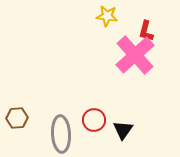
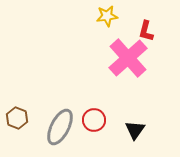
yellow star: rotated 15 degrees counterclockwise
pink cross: moved 7 px left, 3 px down
brown hexagon: rotated 25 degrees clockwise
black triangle: moved 12 px right
gray ellipse: moved 1 px left, 7 px up; rotated 30 degrees clockwise
